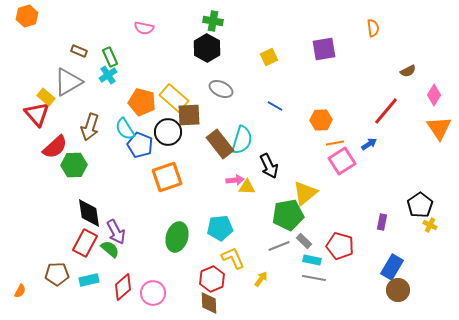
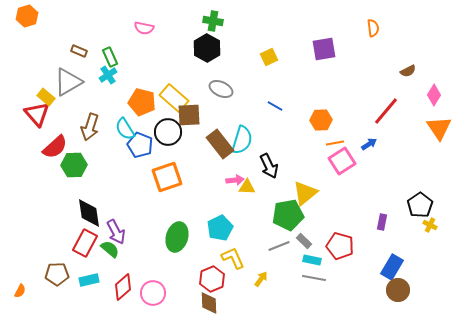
cyan pentagon at (220, 228): rotated 20 degrees counterclockwise
